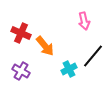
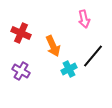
pink arrow: moved 2 px up
orange arrow: moved 8 px right; rotated 15 degrees clockwise
